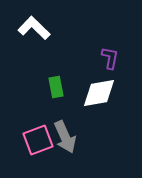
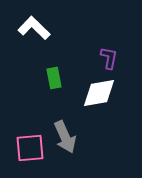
purple L-shape: moved 1 px left
green rectangle: moved 2 px left, 9 px up
pink square: moved 8 px left, 8 px down; rotated 16 degrees clockwise
